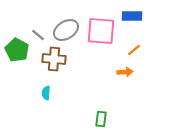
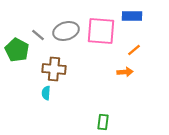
gray ellipse: moved 1 px down; rotated 15 degrees clockwise
brown cross: moved 10 px down
green rectangle: moved 2 px right, 3 px down
